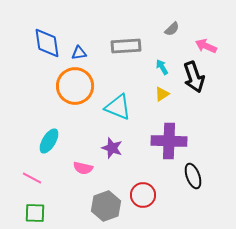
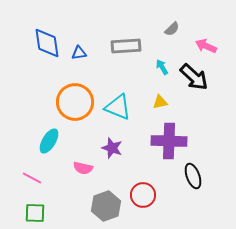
black arrow: rotated 28 degrees counterclockwise
orange circle: moved 16 px down
yellow triangle: moved 2 px left, 8 px down; rotated 21 degrees clockwise
